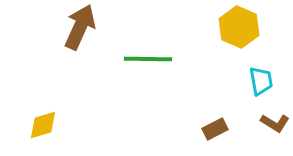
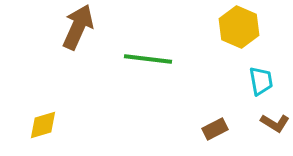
brown arrow: moved 2 px left
green line: rotated 6 degrees clockwise
